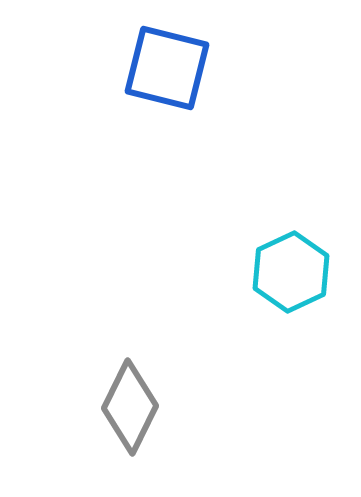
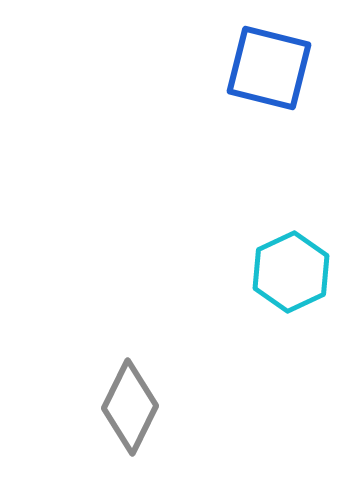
blue square: moved 102 px right
